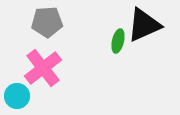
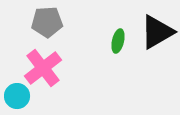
black triangle: moved 13 px right, 7 px down; rotated 6 degrees counterclockwise
